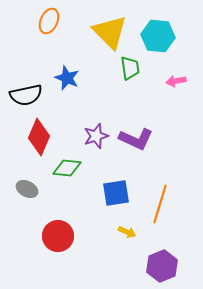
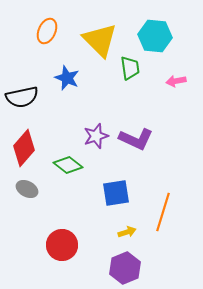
orange ellipse: moved 2 px left, 10 px down
yellow triangle: moved 10 px left, 8 px down
cyan hexagon: moved 3 px left
black semicircle: moved 4 px left, 2 px down
red diamond: moved 15 px left, 11 px down; rotated 18 degrees clockwise
green diamond: moved 1 px right, 3 px up; rotated 32 degrees clockwise
orange line: moved 3 px right, 8 px down
yellow arrow: rotated 42 degrees counterclockwise
red circle: moved 4 px right, 9 px down
purple hexagon: moved 37 px left, 2 px down
